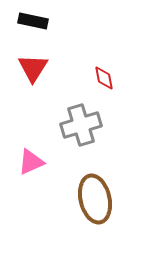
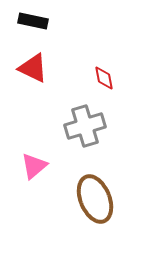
red triangle: rotated 36 degrees counterclockwise
gray cross: moved 4 px right, 1 px down
pink triangle: moved 3 px right, 4 px down; rotated 16 degrees counterclockwise
brown ellipse: rotated 9 degrees counterclockwise
